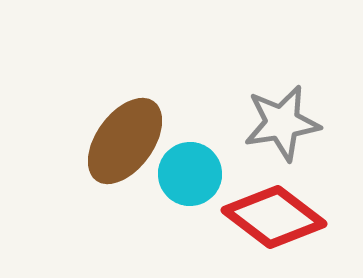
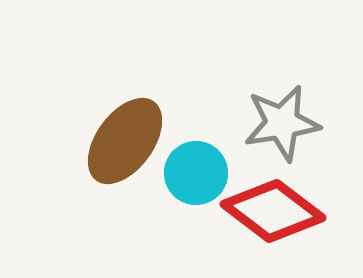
cyan circle: moved 6 px right, 1 px up
red diamond: moved 1 px left, 6 px up
